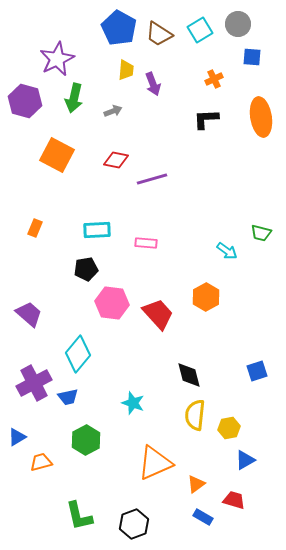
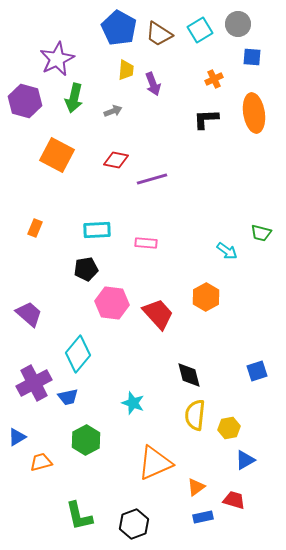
orange ellipse at (261, 117): moved 7 px left, 4 px up
orange triangle at (196, 484): moved 3 px down
blue rectangle at (203, 517): rotated 42 degrees counterclockwise
